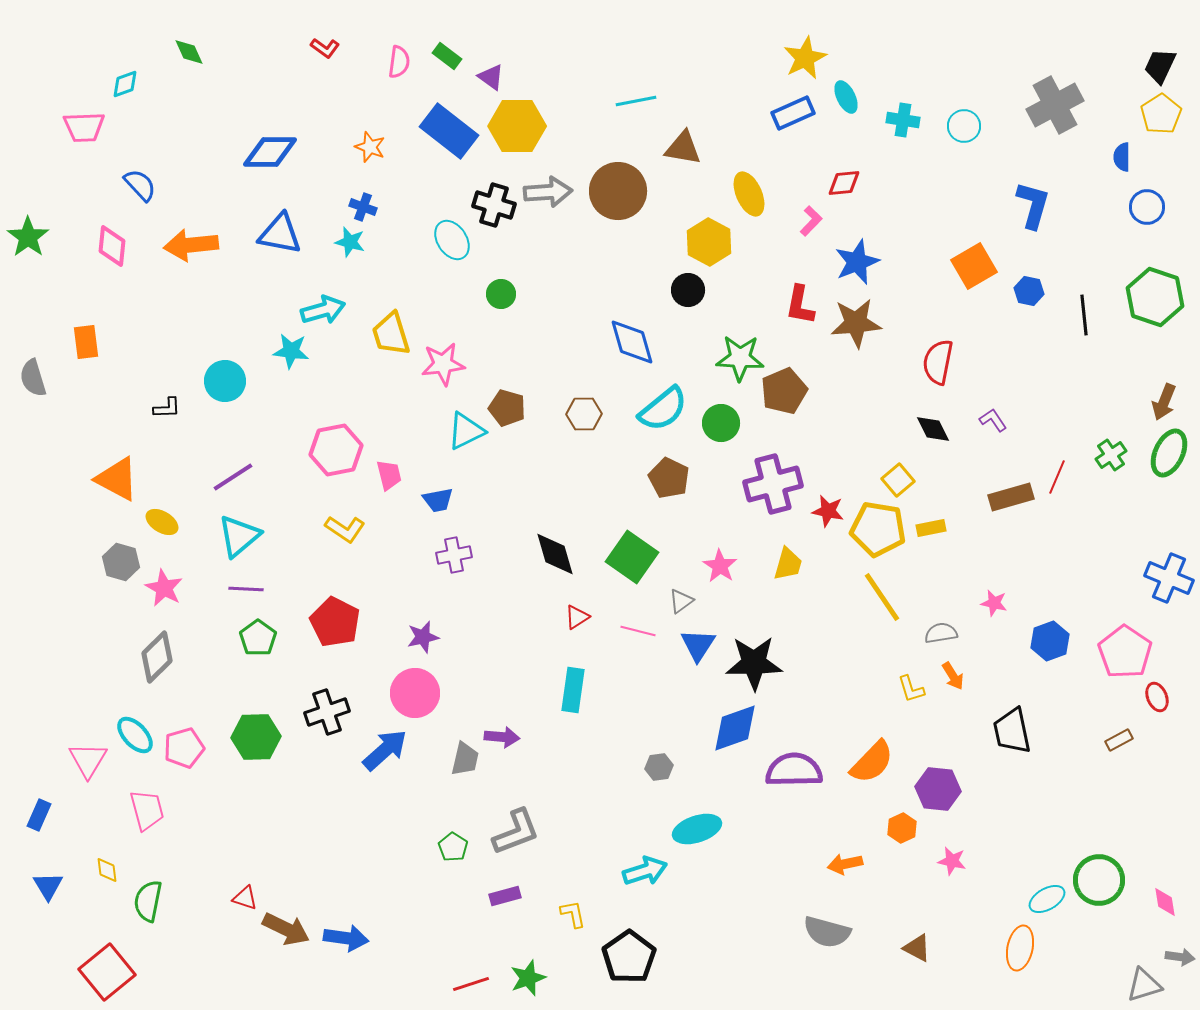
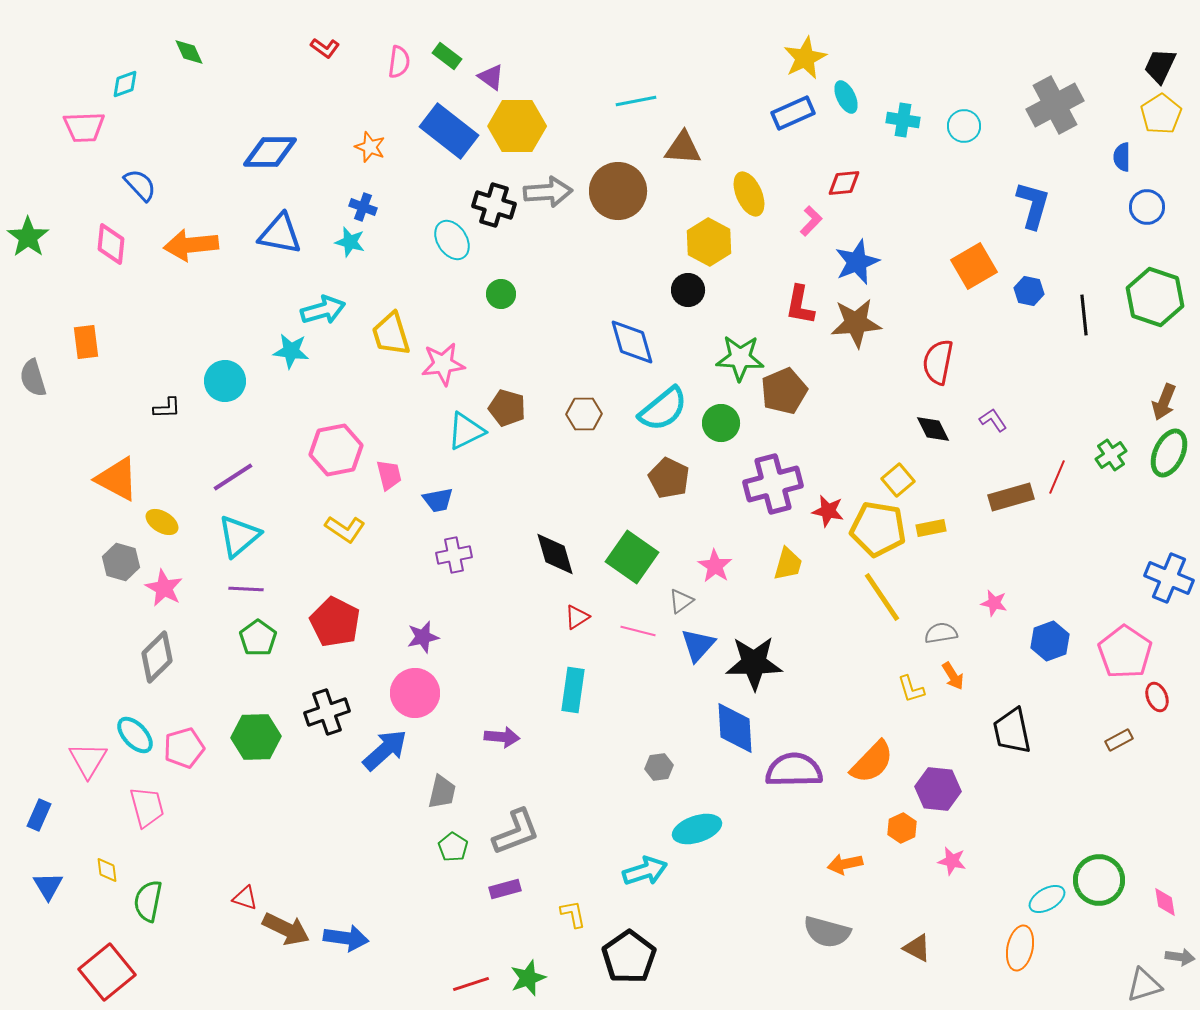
brown triangle at (683, 148): rotated 6 degrees counterclockwise
pink diamond at (112, 246): moved 1 px left, 2 px up
pink star at (720, 566): moved 5 px left
blue triangle at (698, 645): rotated 9 degrees clockwise
blue diamond at (735, 728): rotated 74 degrees counterclockwise
gray trapezoid at (465, 759): moved 23 px left, 33 px down
pink trapezoid at (147, 810): moved 3 px up
purple rectangle at (505, 896): moved 7 px up
